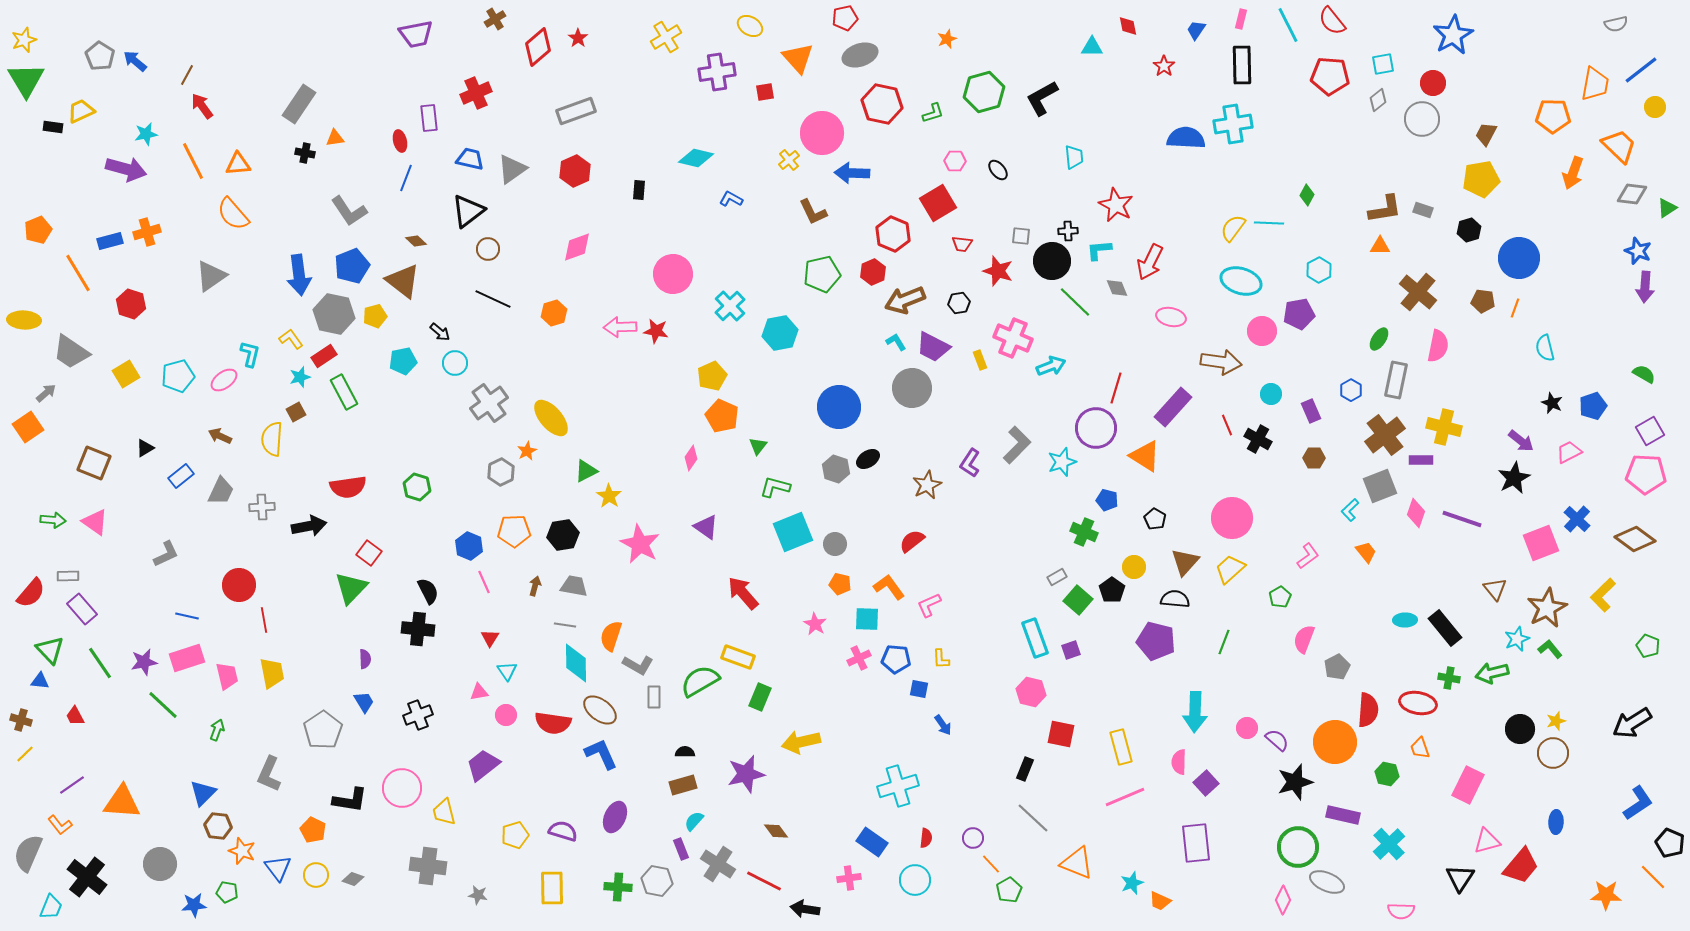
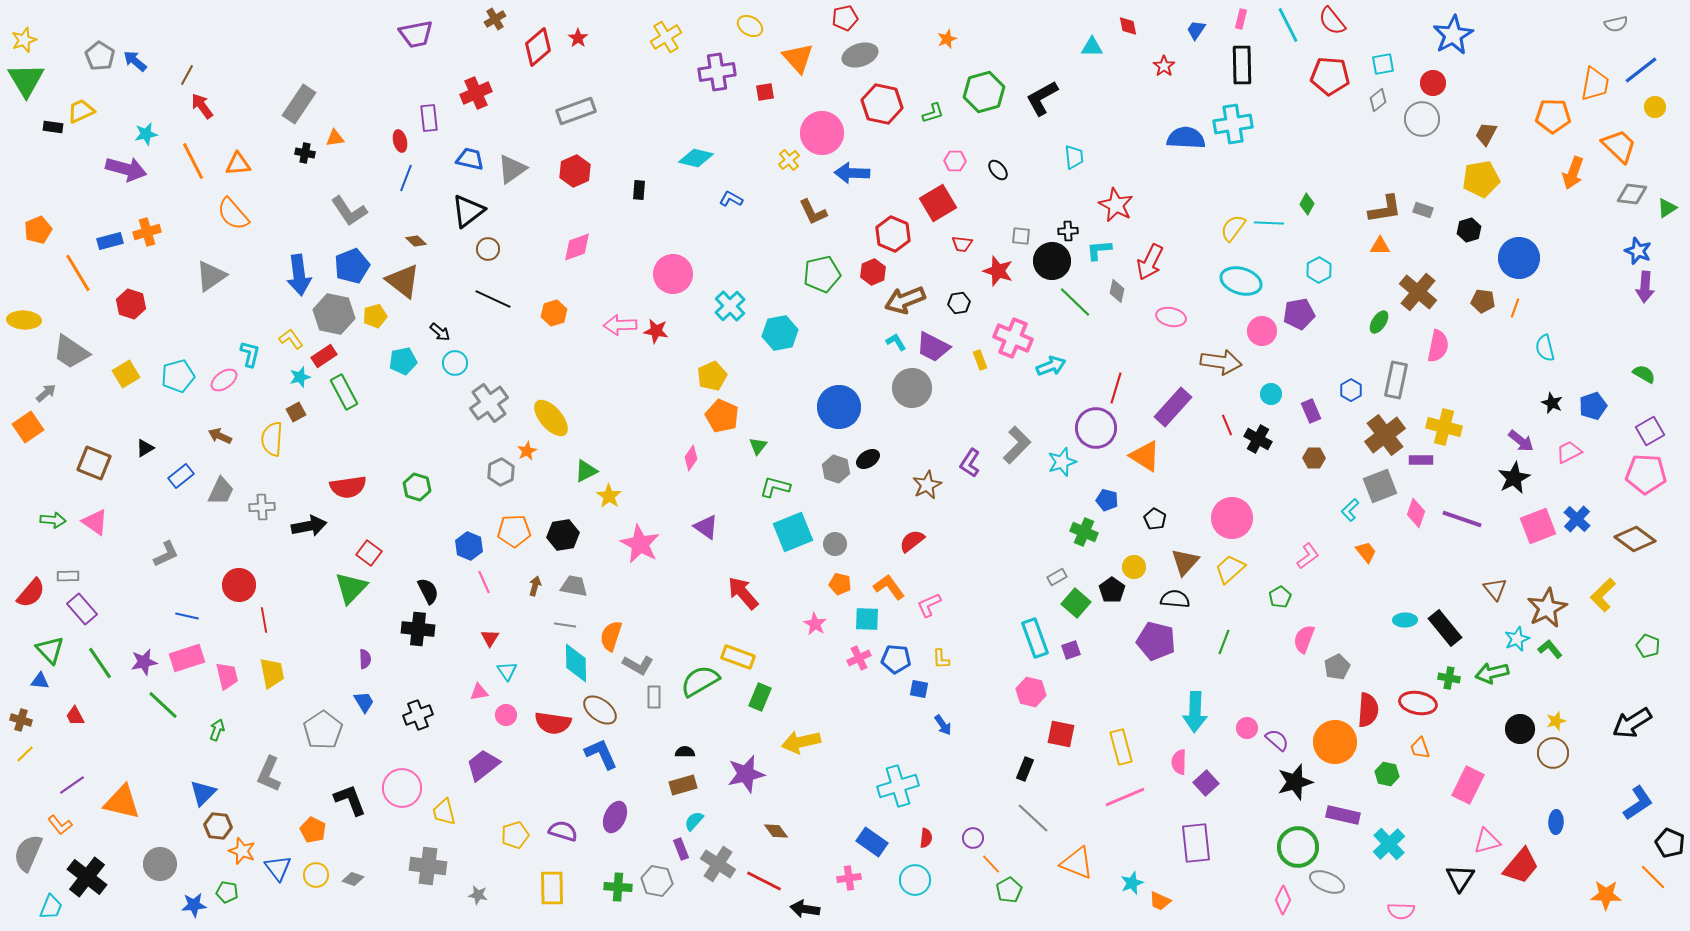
green diamond at (1307, 195): moved 9 px down
gray diamond at (1117, 288): moved 3 px down; rotated 35 degrees clockwise
pink arrow at (620, 327): moved 2 px up
green ellipse at (1379, 339): moved 17 px up
pink square at (1541, 543): moved 3 px left, 17 px up
green square at (1078, 600): moved 2 px left, 3 px down
black L-shape at (350, 800): rotated 120 degrees counterclockwise
orange triangle at (122, 802): rotated 9 degrees clockwise
